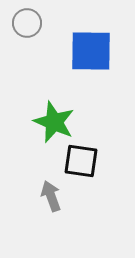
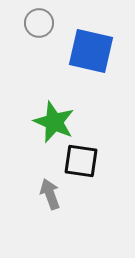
gray circle: moved 12 px right
blue square: rotated 12 degrees clockwise
gray arrow: moved 1 px left, 2 px up
